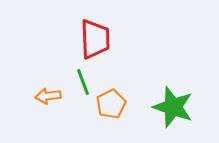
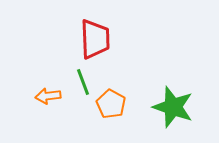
orange pentagon: rotated 16 degrees counterclockwise
